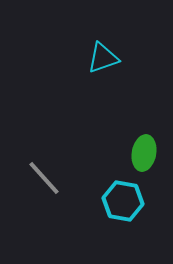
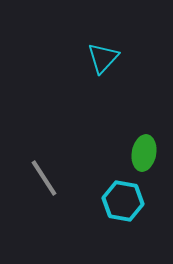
cyan triangle: rotated 28 degrees counterclockwise
gray line: rotated 9 degrees clockwise
